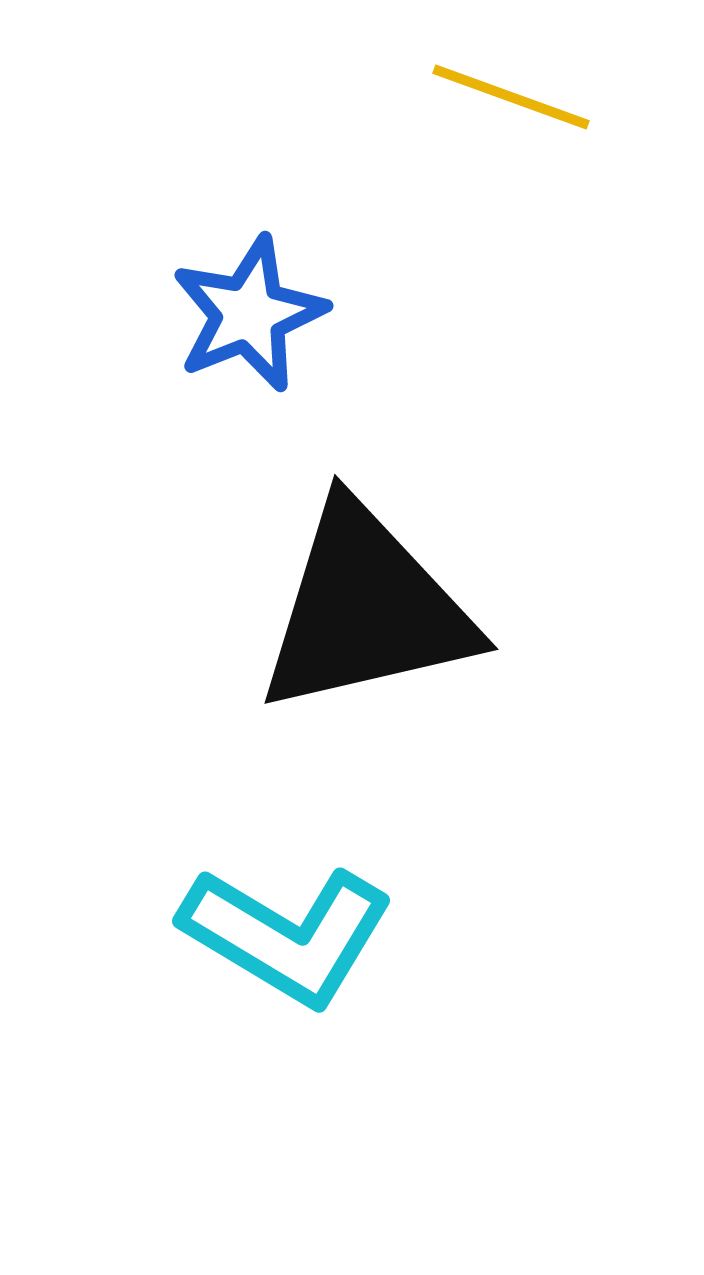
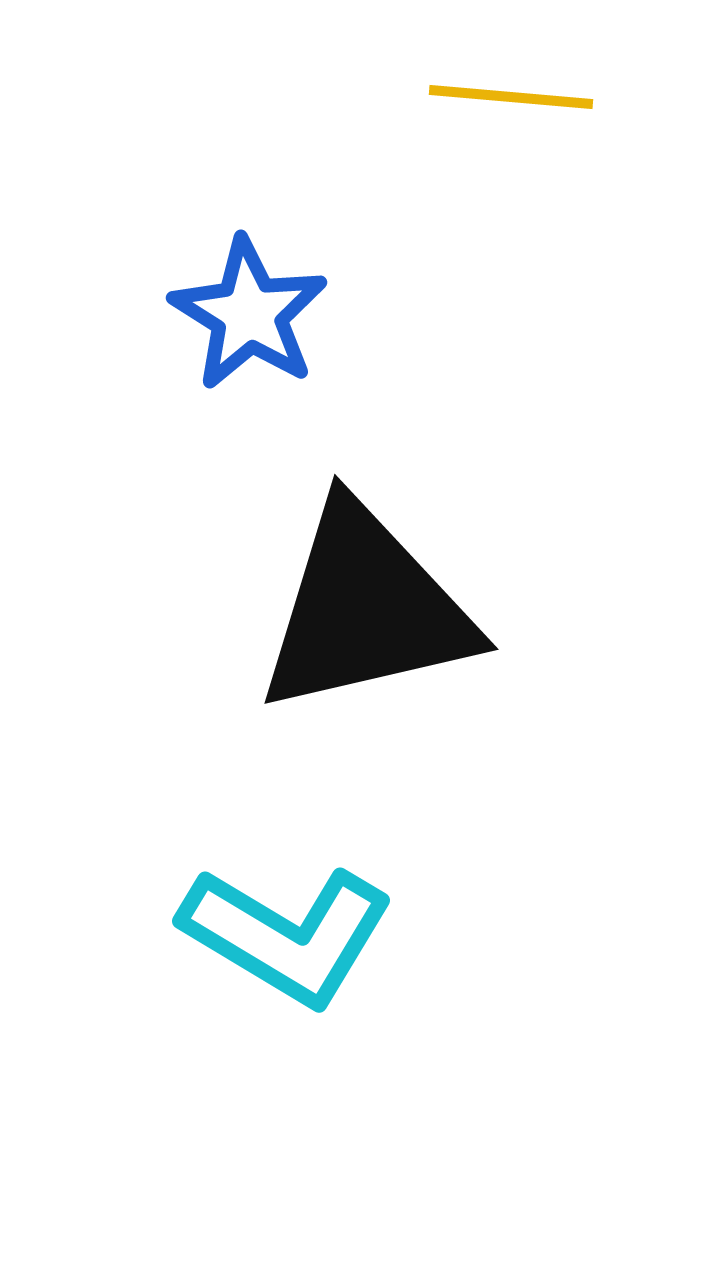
yellow line: rotated 15 degrees counterclockwise
blue star: rotated 18 degrees counterclockwise
